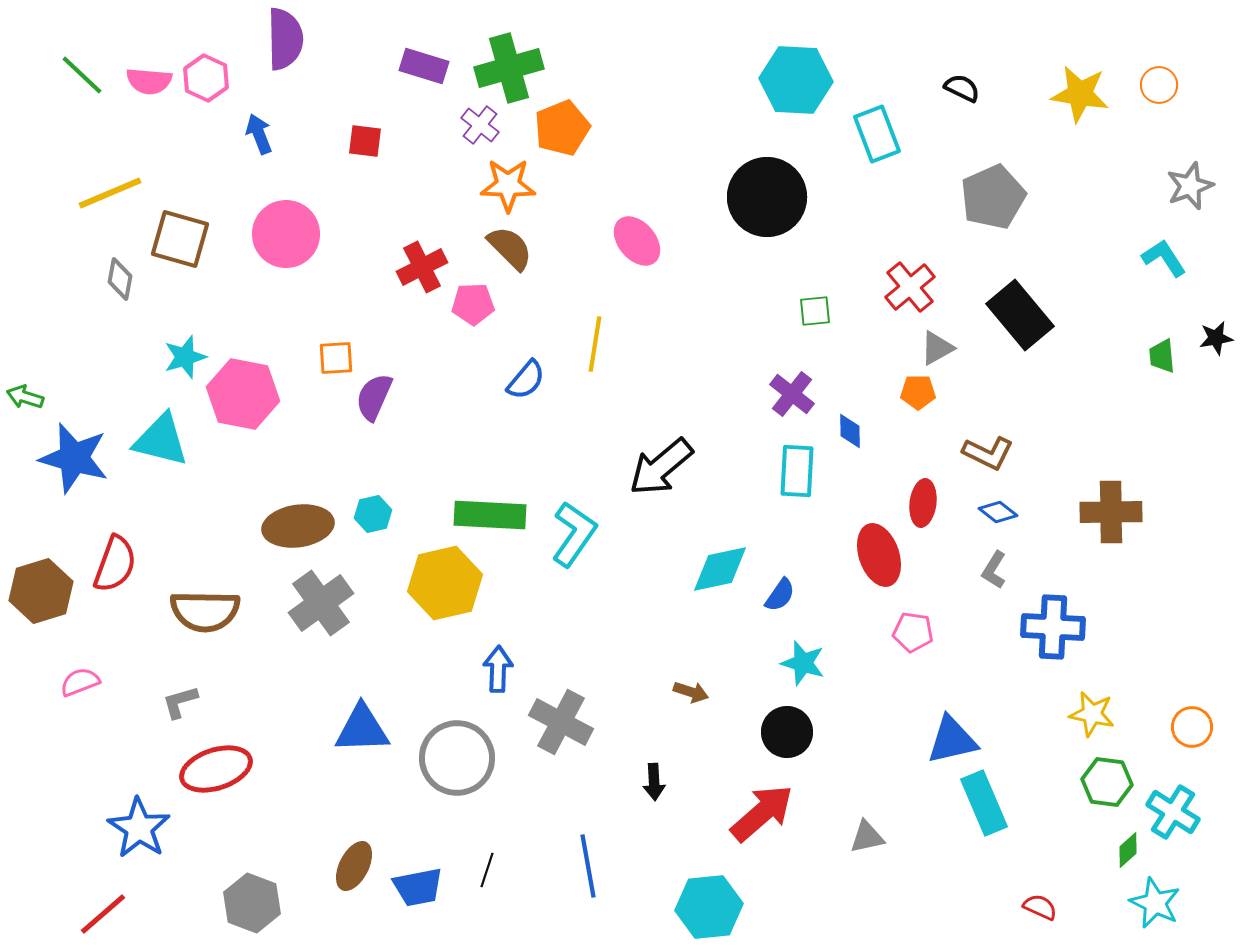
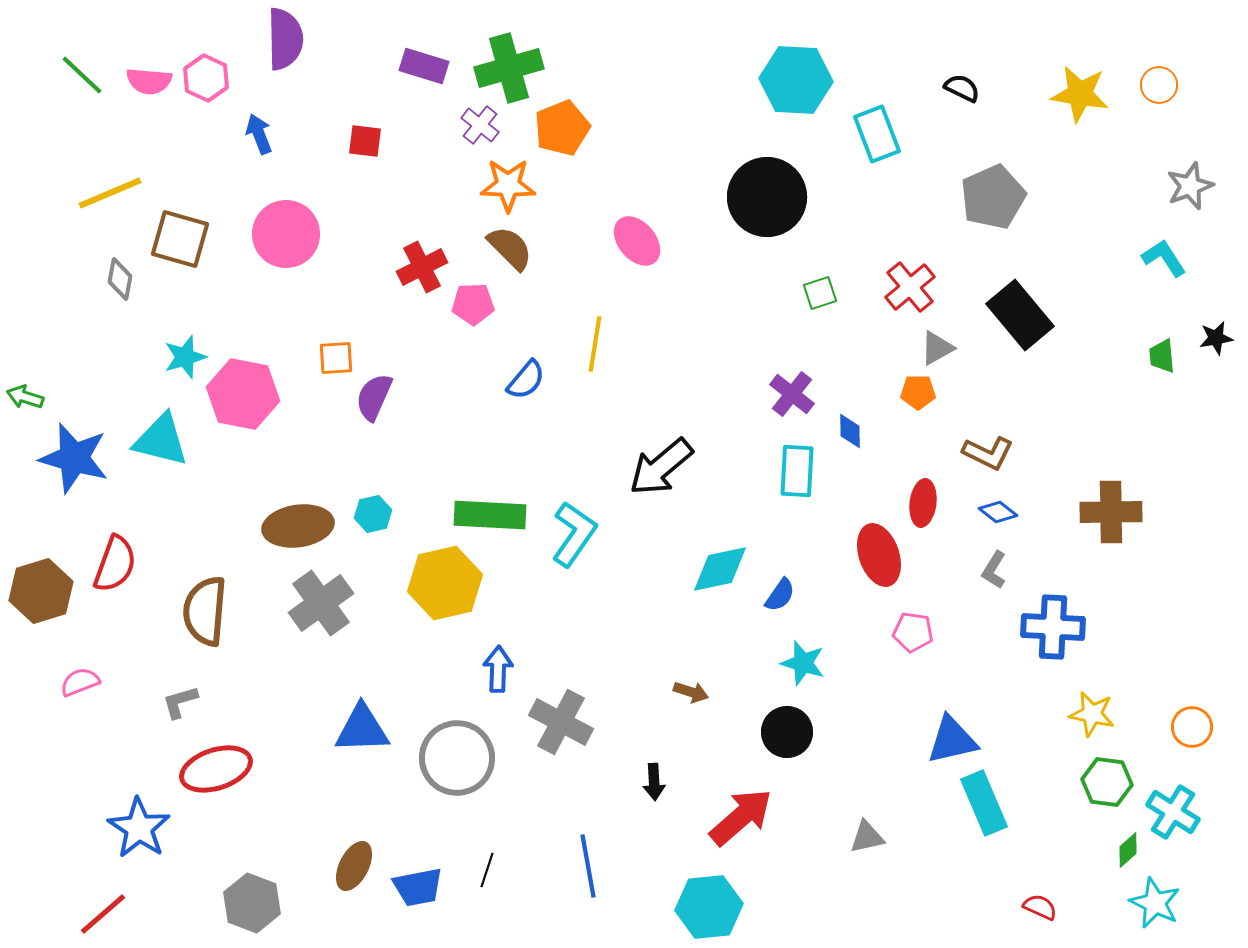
green square at (815, 311): moved 5 px right, 18 px up; rotated 12 degrees counterclockwise
brown semicircle at (205, 611): rotated 94 degrees clockwise
red arrow at (762, 813): moved 21 px left, 4 px down
